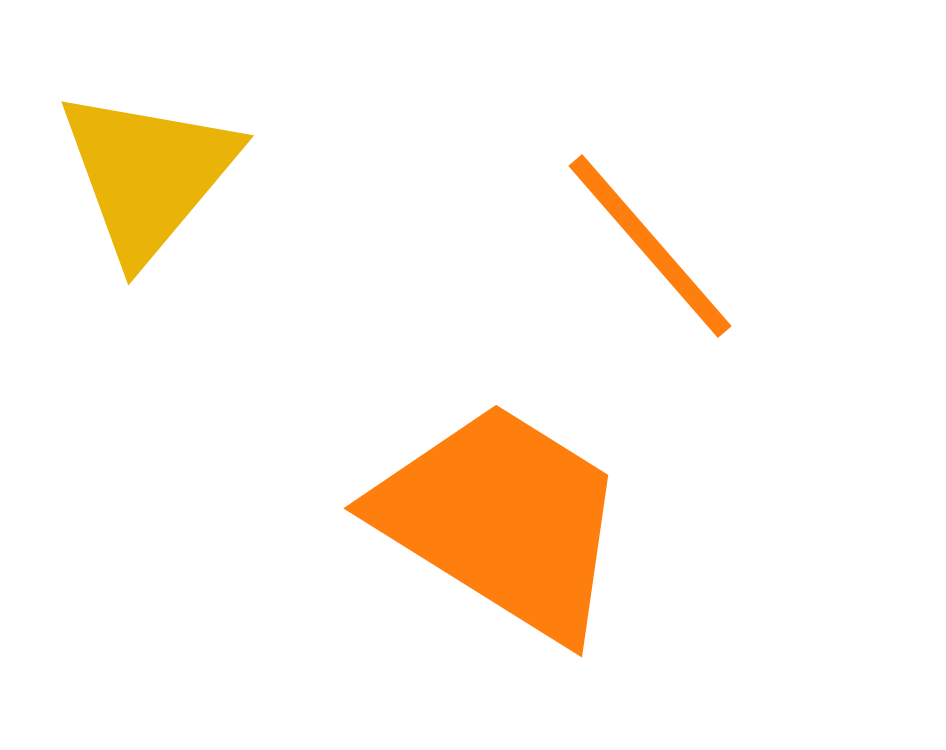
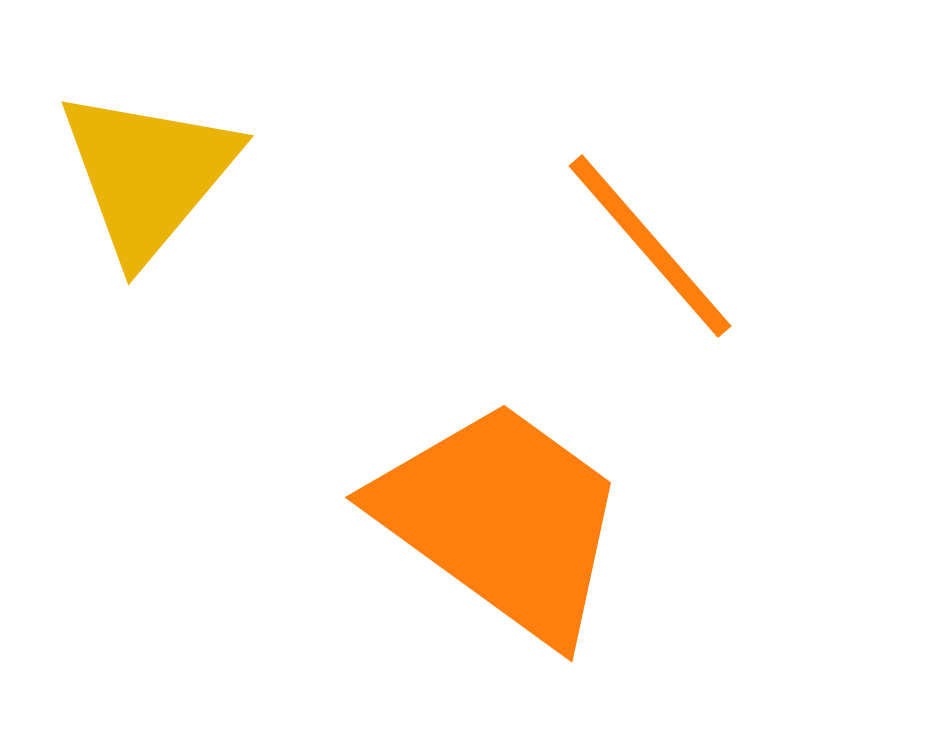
orange trapezoid: rotated 4 degrees clockwise
